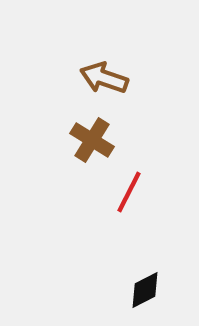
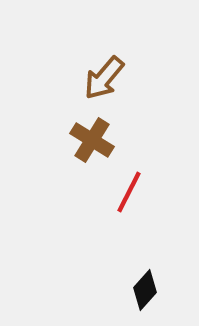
brown arrow: rotated 69 degrees counterclockwise
black diamond: rotated 21 degrees counterclockwise
